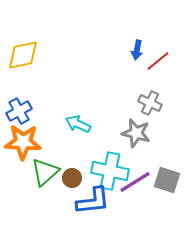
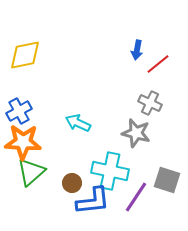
yellow diamond: moved 2 px right
red line: moved 3 px down
cyan arrow: moved 1 px up
green triangle: moved 14 px left
brown circle: moved 5 px down
purple line: moved 1 px right, 15 px down; rotated 24 degrees counterclockwise
